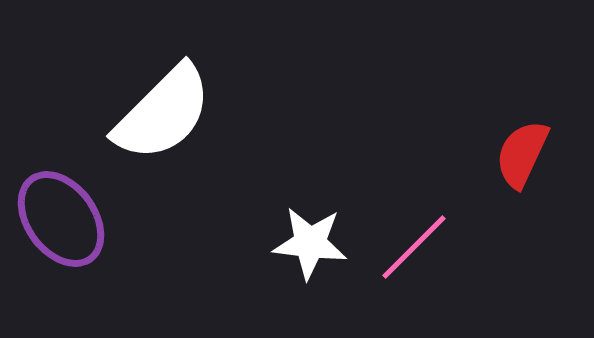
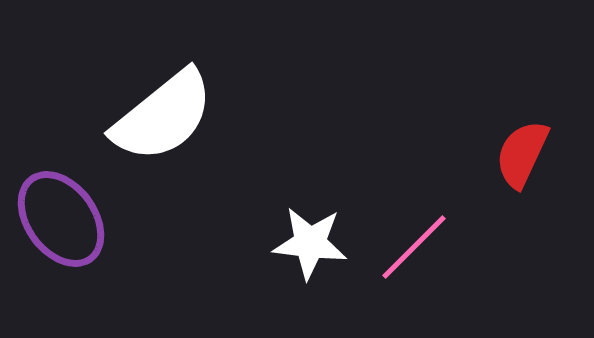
white semicircle: moved 3 px down; rotated 6 degrees clockwise
